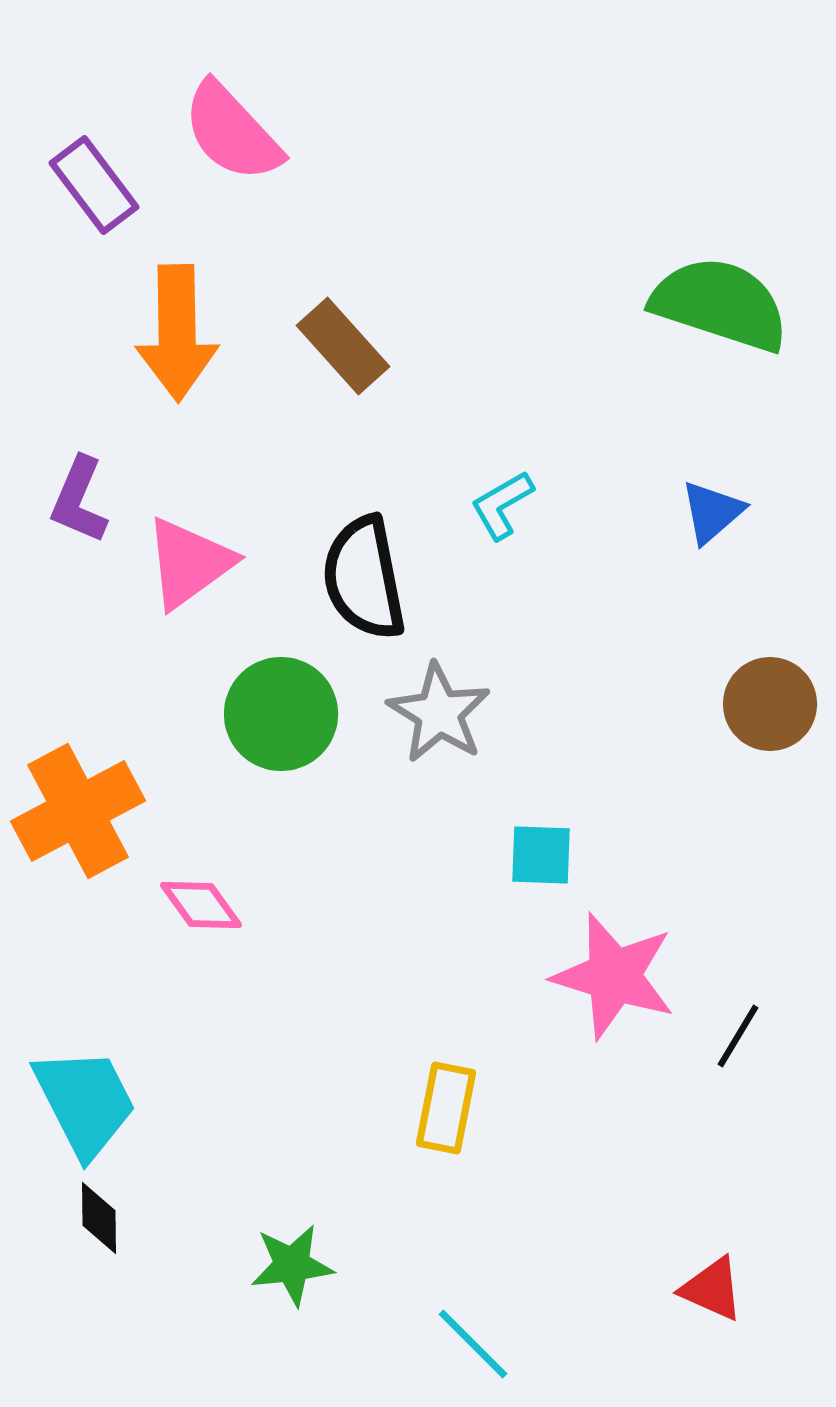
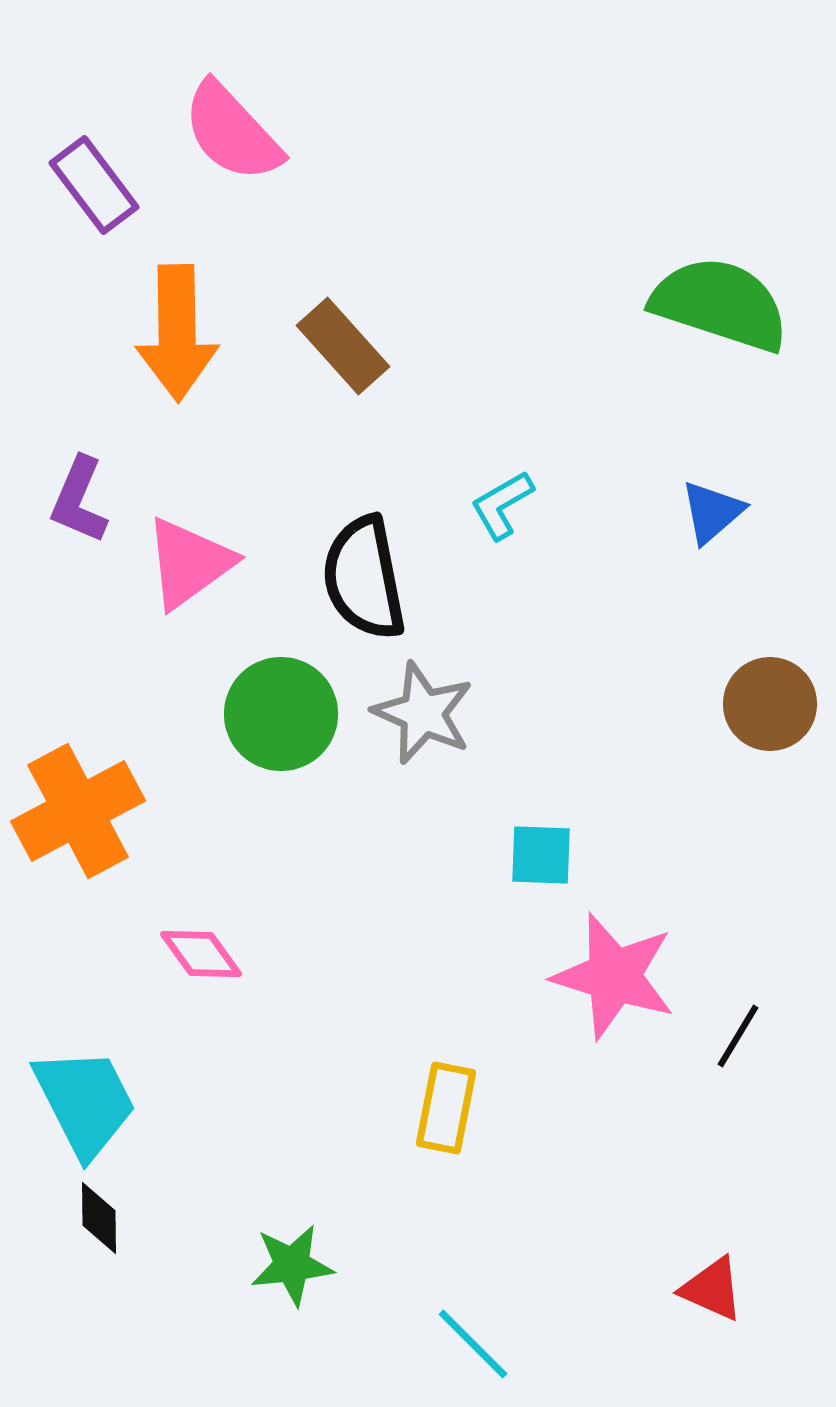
gray star: moved 16 px left; rotated 8 degrees counterclockwise
pink diamond: moved 49 px down
